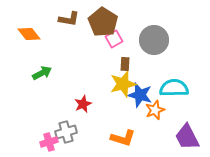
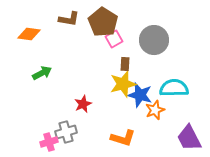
orange diamond: rotated 45 degrees counterclockwise
purple trapezoid: moved 2 px right, 1 px down
